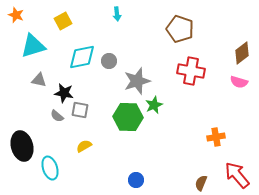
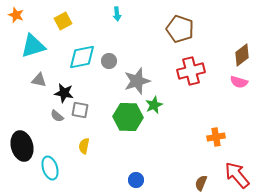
brown diamond: moved 2 px down
red cross: rotated 24 degrees counterclockwise
yellow semicircle: rotated 49 degrees counterclockwise
